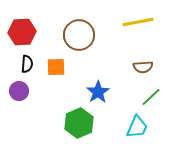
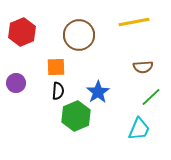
yellow line: moved 4 px left
red hexagon: rotated 20 degrees counterclockwise
black semicircle: moved 31 px right, 27 px down
purple circle: moved 3 px left, 8 px up
green hexagon: moved 3 px left, 7 px up
cyan trapezoid: moved 2 px right, 2 px down
